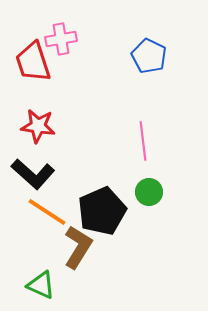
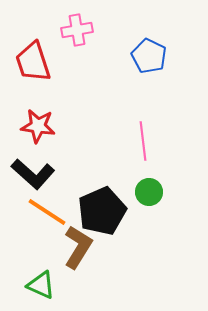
pink cross: moved 16 px right, 9 px up
